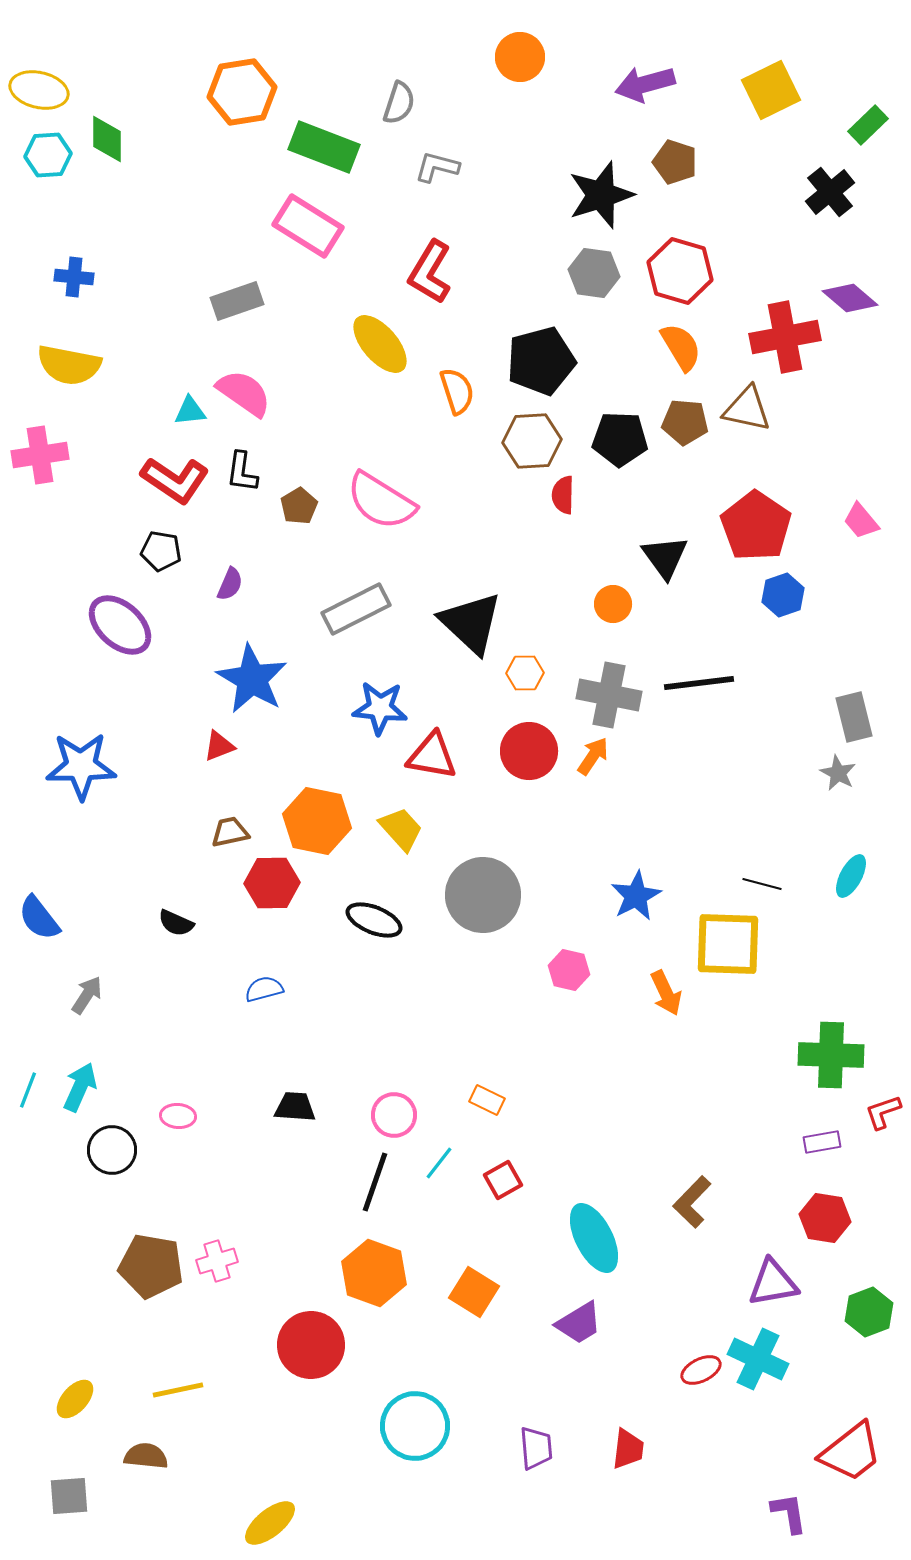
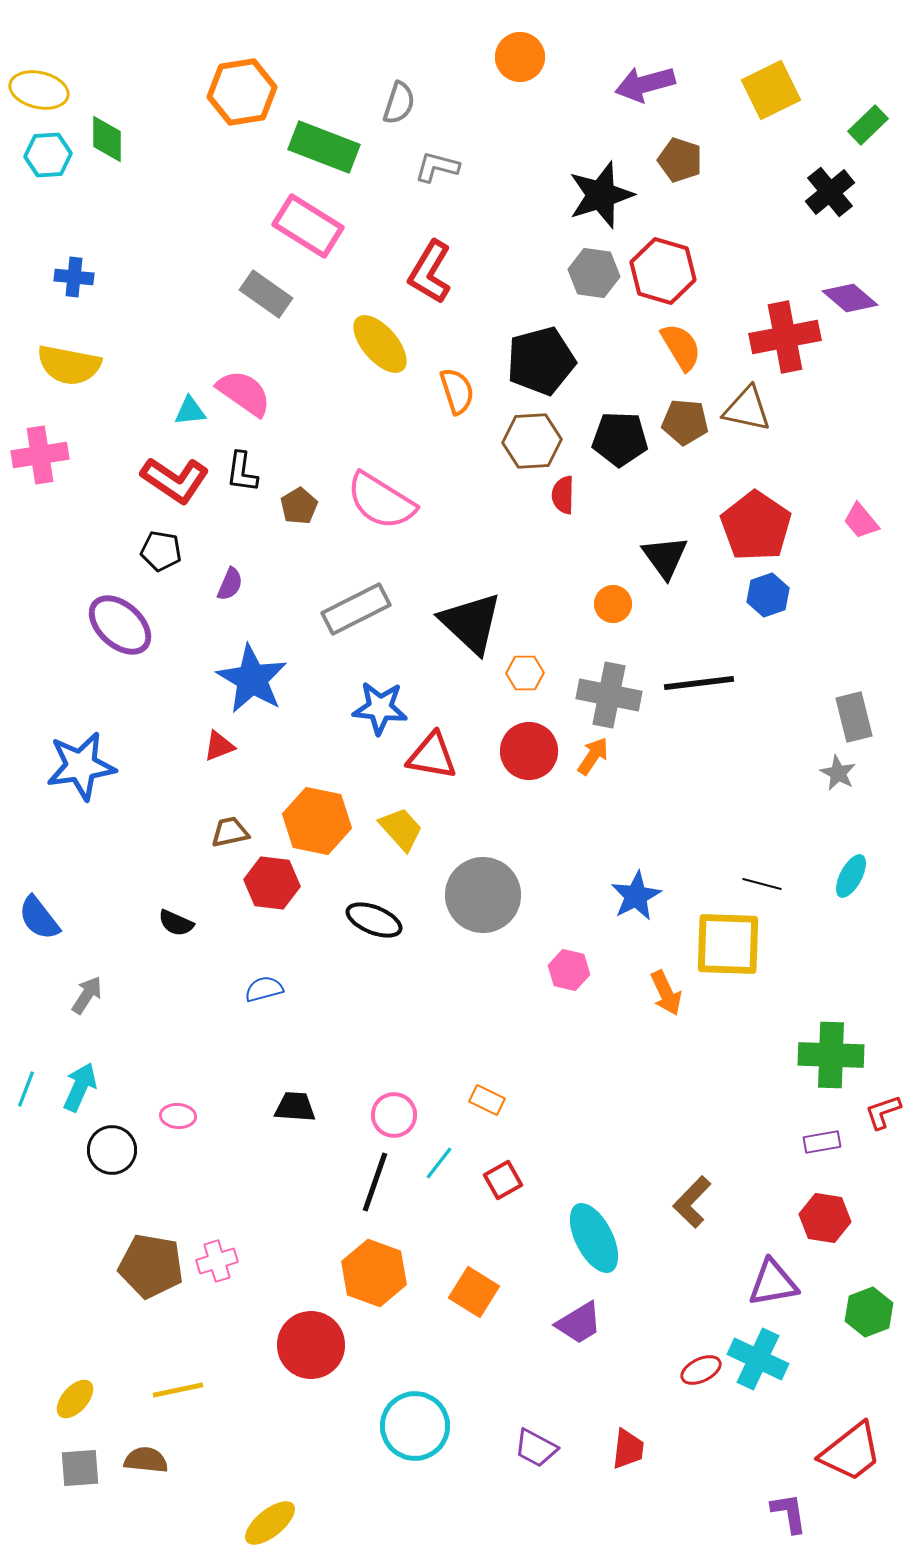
brown pentagon at (675, 162): moved 5 px right, 2 px up
red hexagon at (680, 271): moved 17 px left
gray rectangle at (237, 301): moved 29 px right, 7 px up; rotated 54 degrees clockwise
blue hexagon at (783, 595): moved 15 px left
blue star at (81, 766): rotated 8 degrees counterclockwise
red hexagon at (272, 883): rotated 8 degrees clockwise
cyan line at (28, 1090): moved 2 px left, 1 px up
purple trapezoid at (536, 1448): rotated 123 degrees clockwise
brown semicircle at (146, 1456): moved 4 px down
gray square at (69, 1496): moved 11 px right, 28 px up
